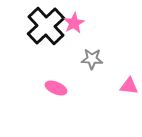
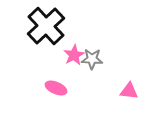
pink star: moved 32 px down
pink triangle: moved 5 px down
